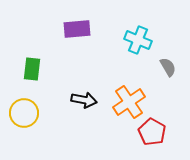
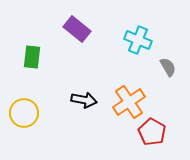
purple rectangle: rotated 44 degrees clockwise
green rectangle: moved 12 px up
